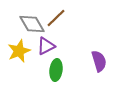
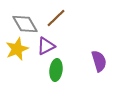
gray diamond: moved 7 px left
yellow star: moved 2 px left, 2 px up
